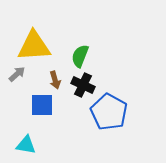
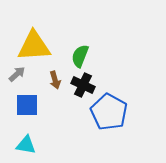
blue square: moved 15 px left
